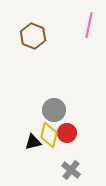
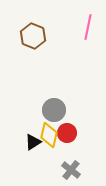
pink line: moved 1 px left, 2 px down
black triangle: rotated 18 degrees counterclockwise
